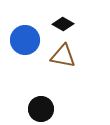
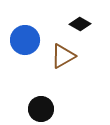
black diamond: moved 17 px right
brown triangle: rotated 40 degrees counterclockwise
